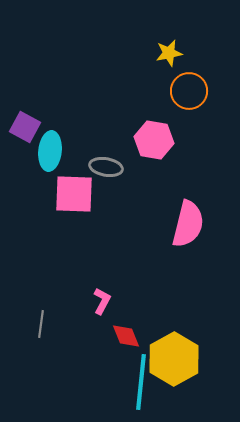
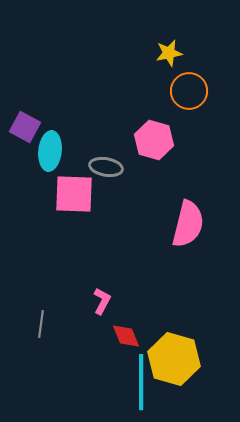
pink hexagon: rotated 6 degrees clockwise
yellow hexagon: rotated 15 degrees counterclockwise
cyan line: rotated 6 degrees counterclockwise
